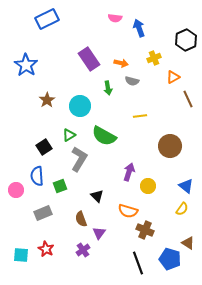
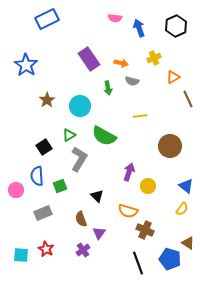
black hexagon: moved 10 px left, 14 px up
